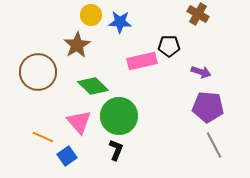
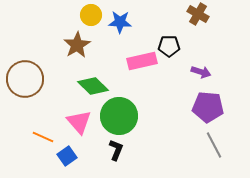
brown circle: moved 13 px left, 7 px down
